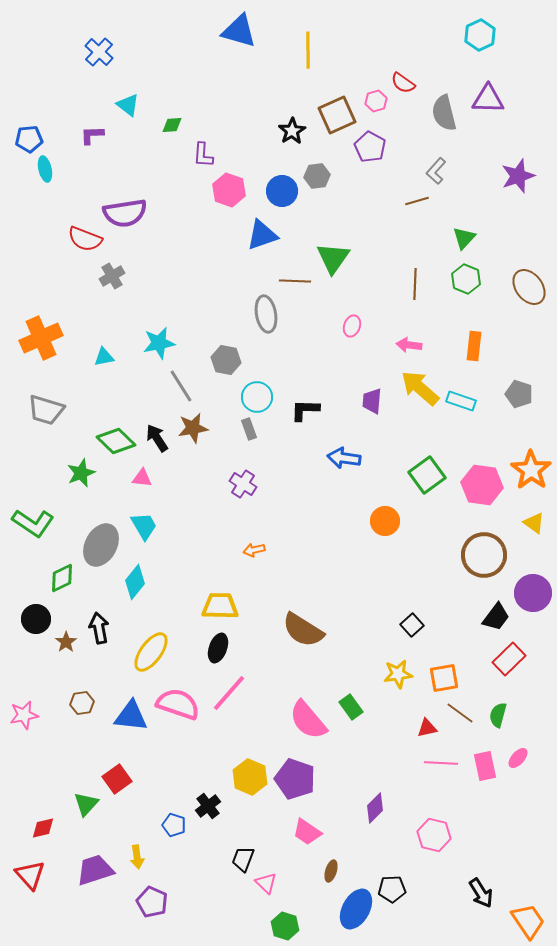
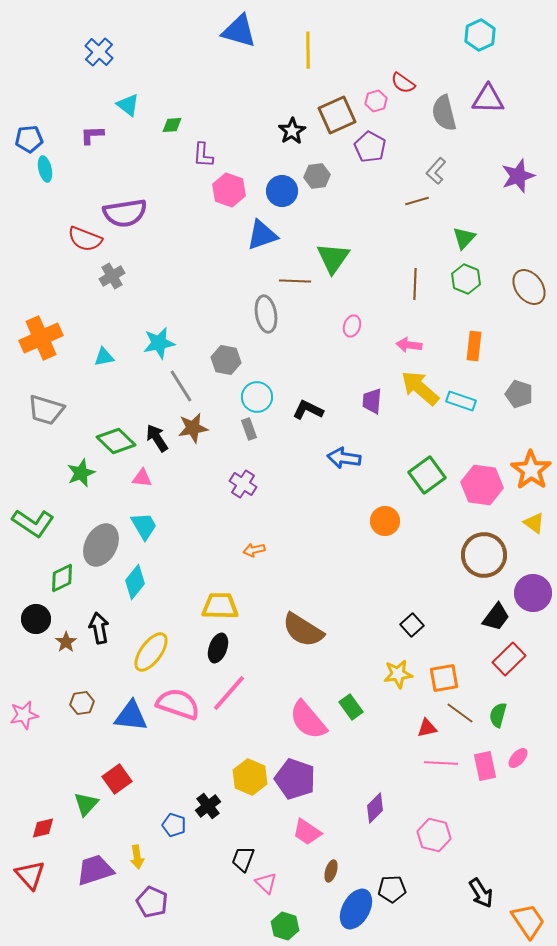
black L-shape at (305, 410): moved 3 px right; rotated 24 degrees clockwise
